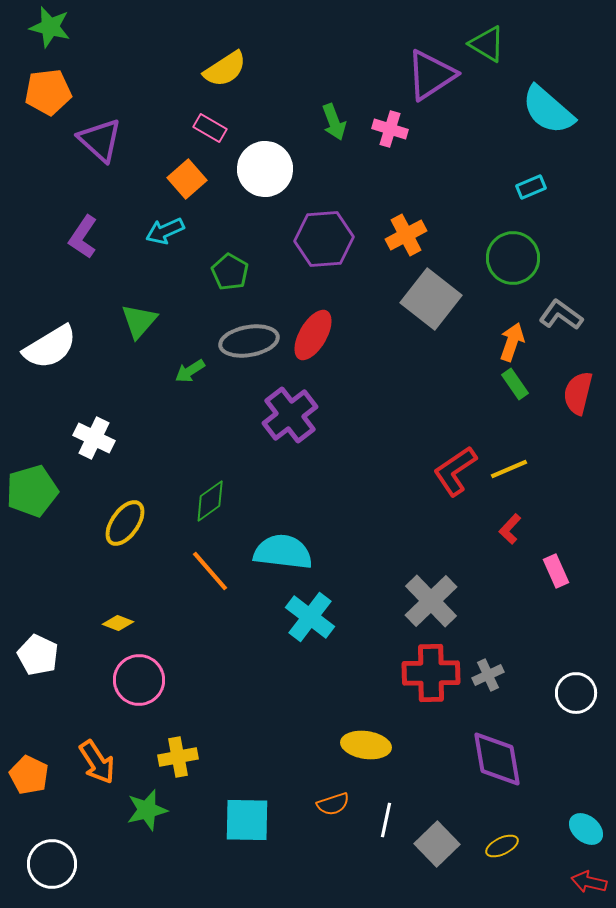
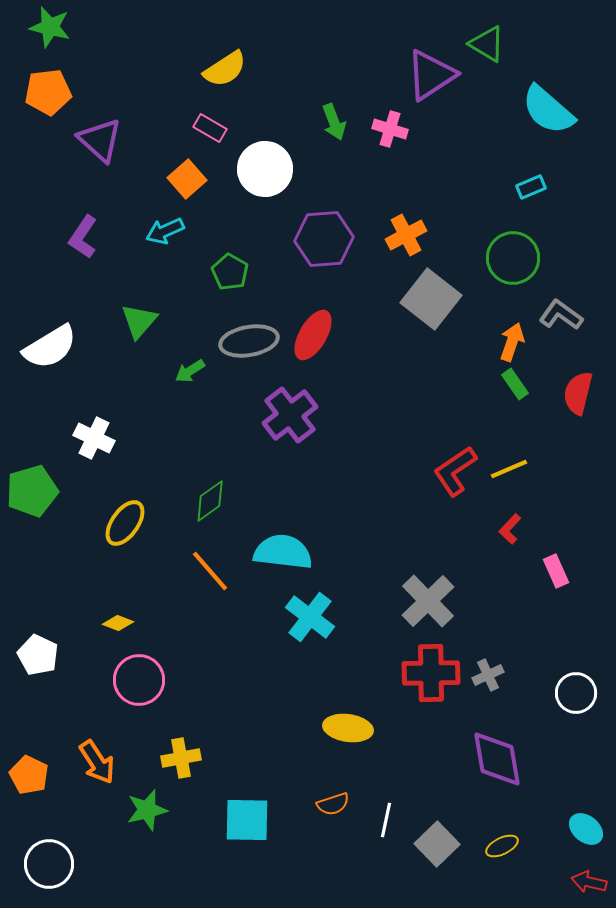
gray cross at (431, 601): moved 3 px left
yellow ellipse at (366, 745): moved 18 px left, 17 px up
yellow cross at (178, 757): moved 3 px right, 1 px down
white circle at (52, 864): moved 3 px left
